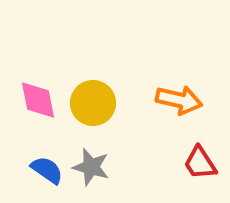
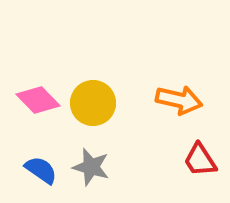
pink diamond: rotated 33 degrees counterclockwise
red trapezoid: moved 3 px up
blue semicircle: moved 6 px left
